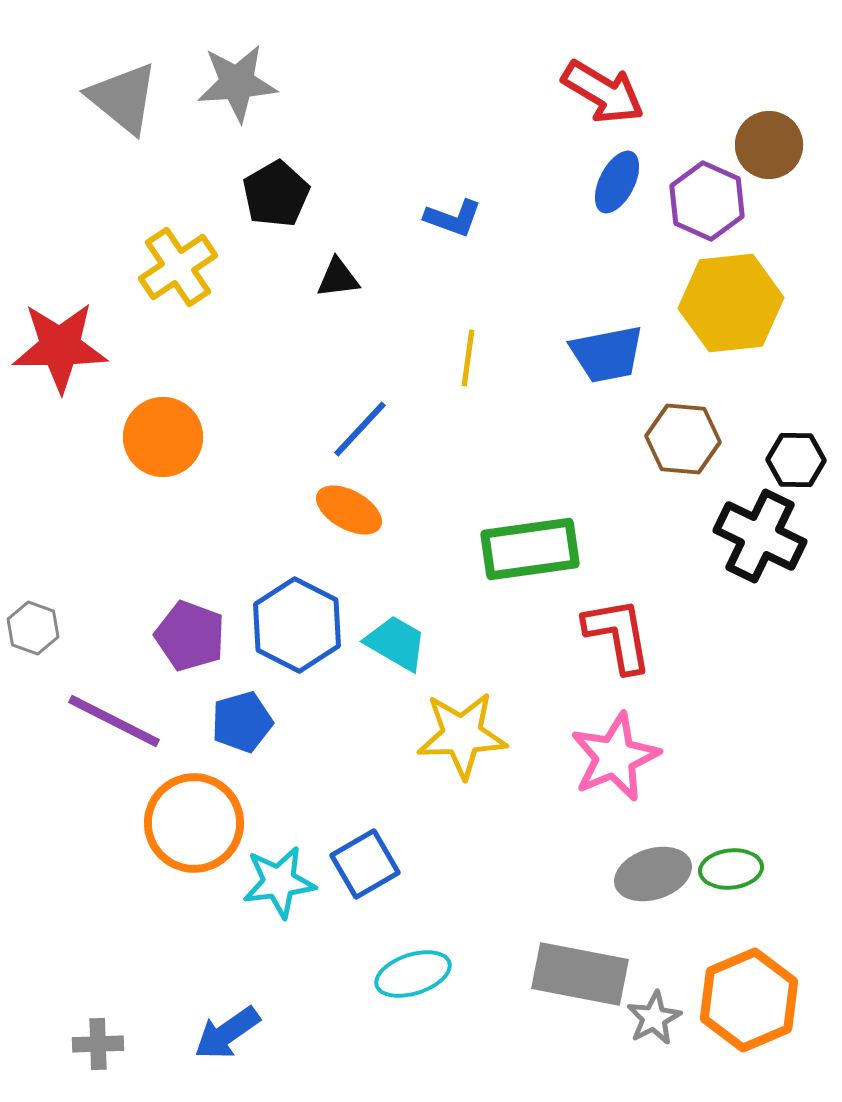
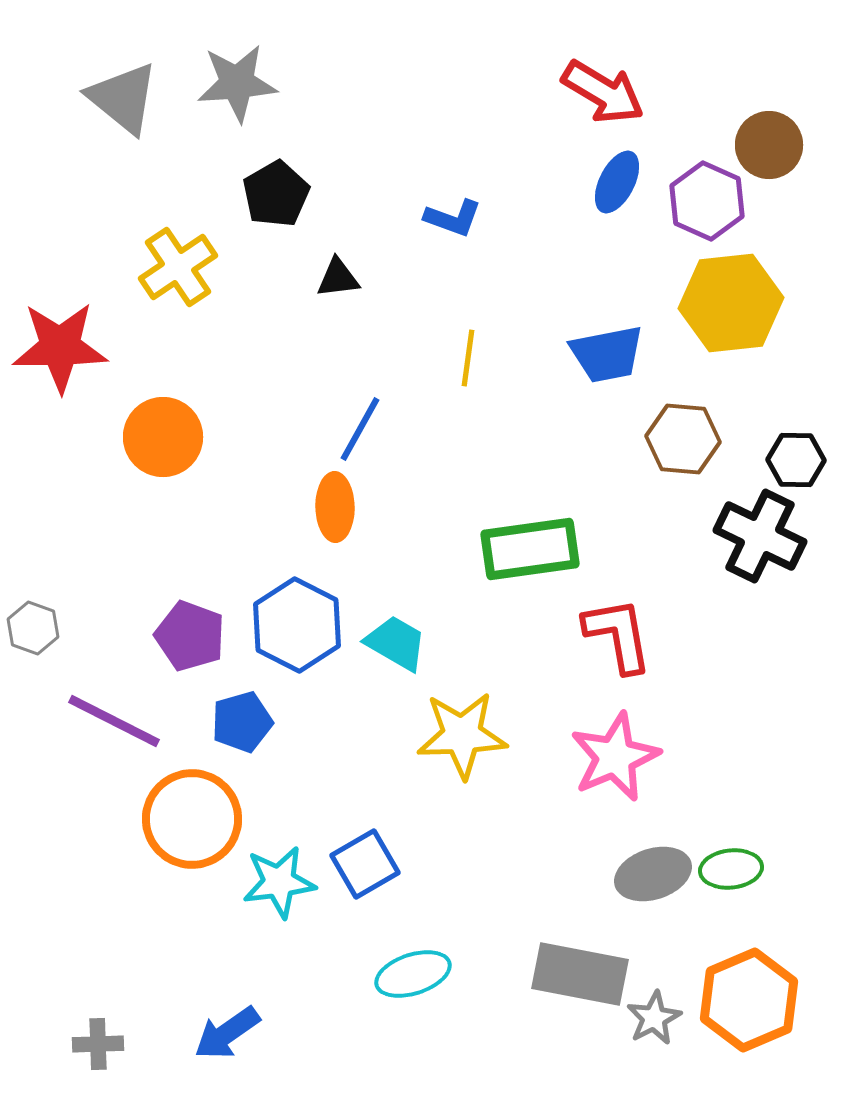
blue line at (360, 429): rotated 14 degrees counterclockwise
orange ellipse at (349, 510): moved 14 px left, 3 px up; rotated 60 degrees clockwise
orange circle at (194, 823): moved 2 px left, 4 px up
